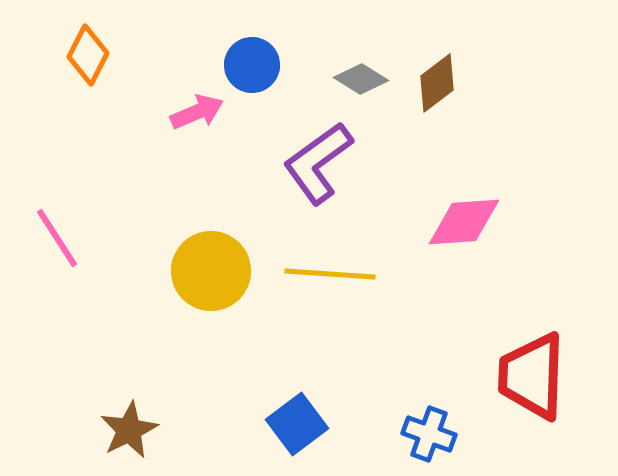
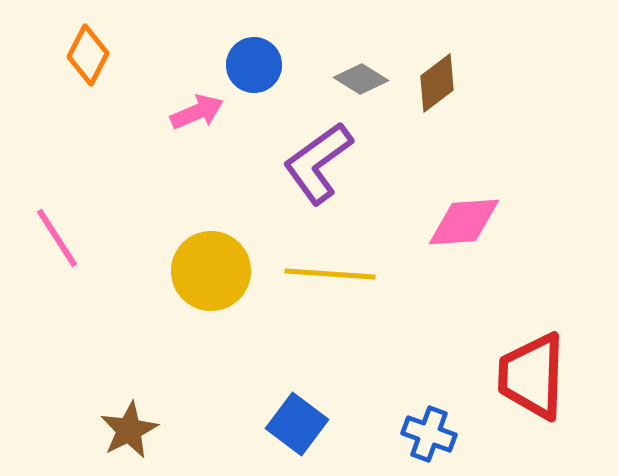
blue circle: moved 2 px right
blue square: rotated 16 degrees counterclockwise
